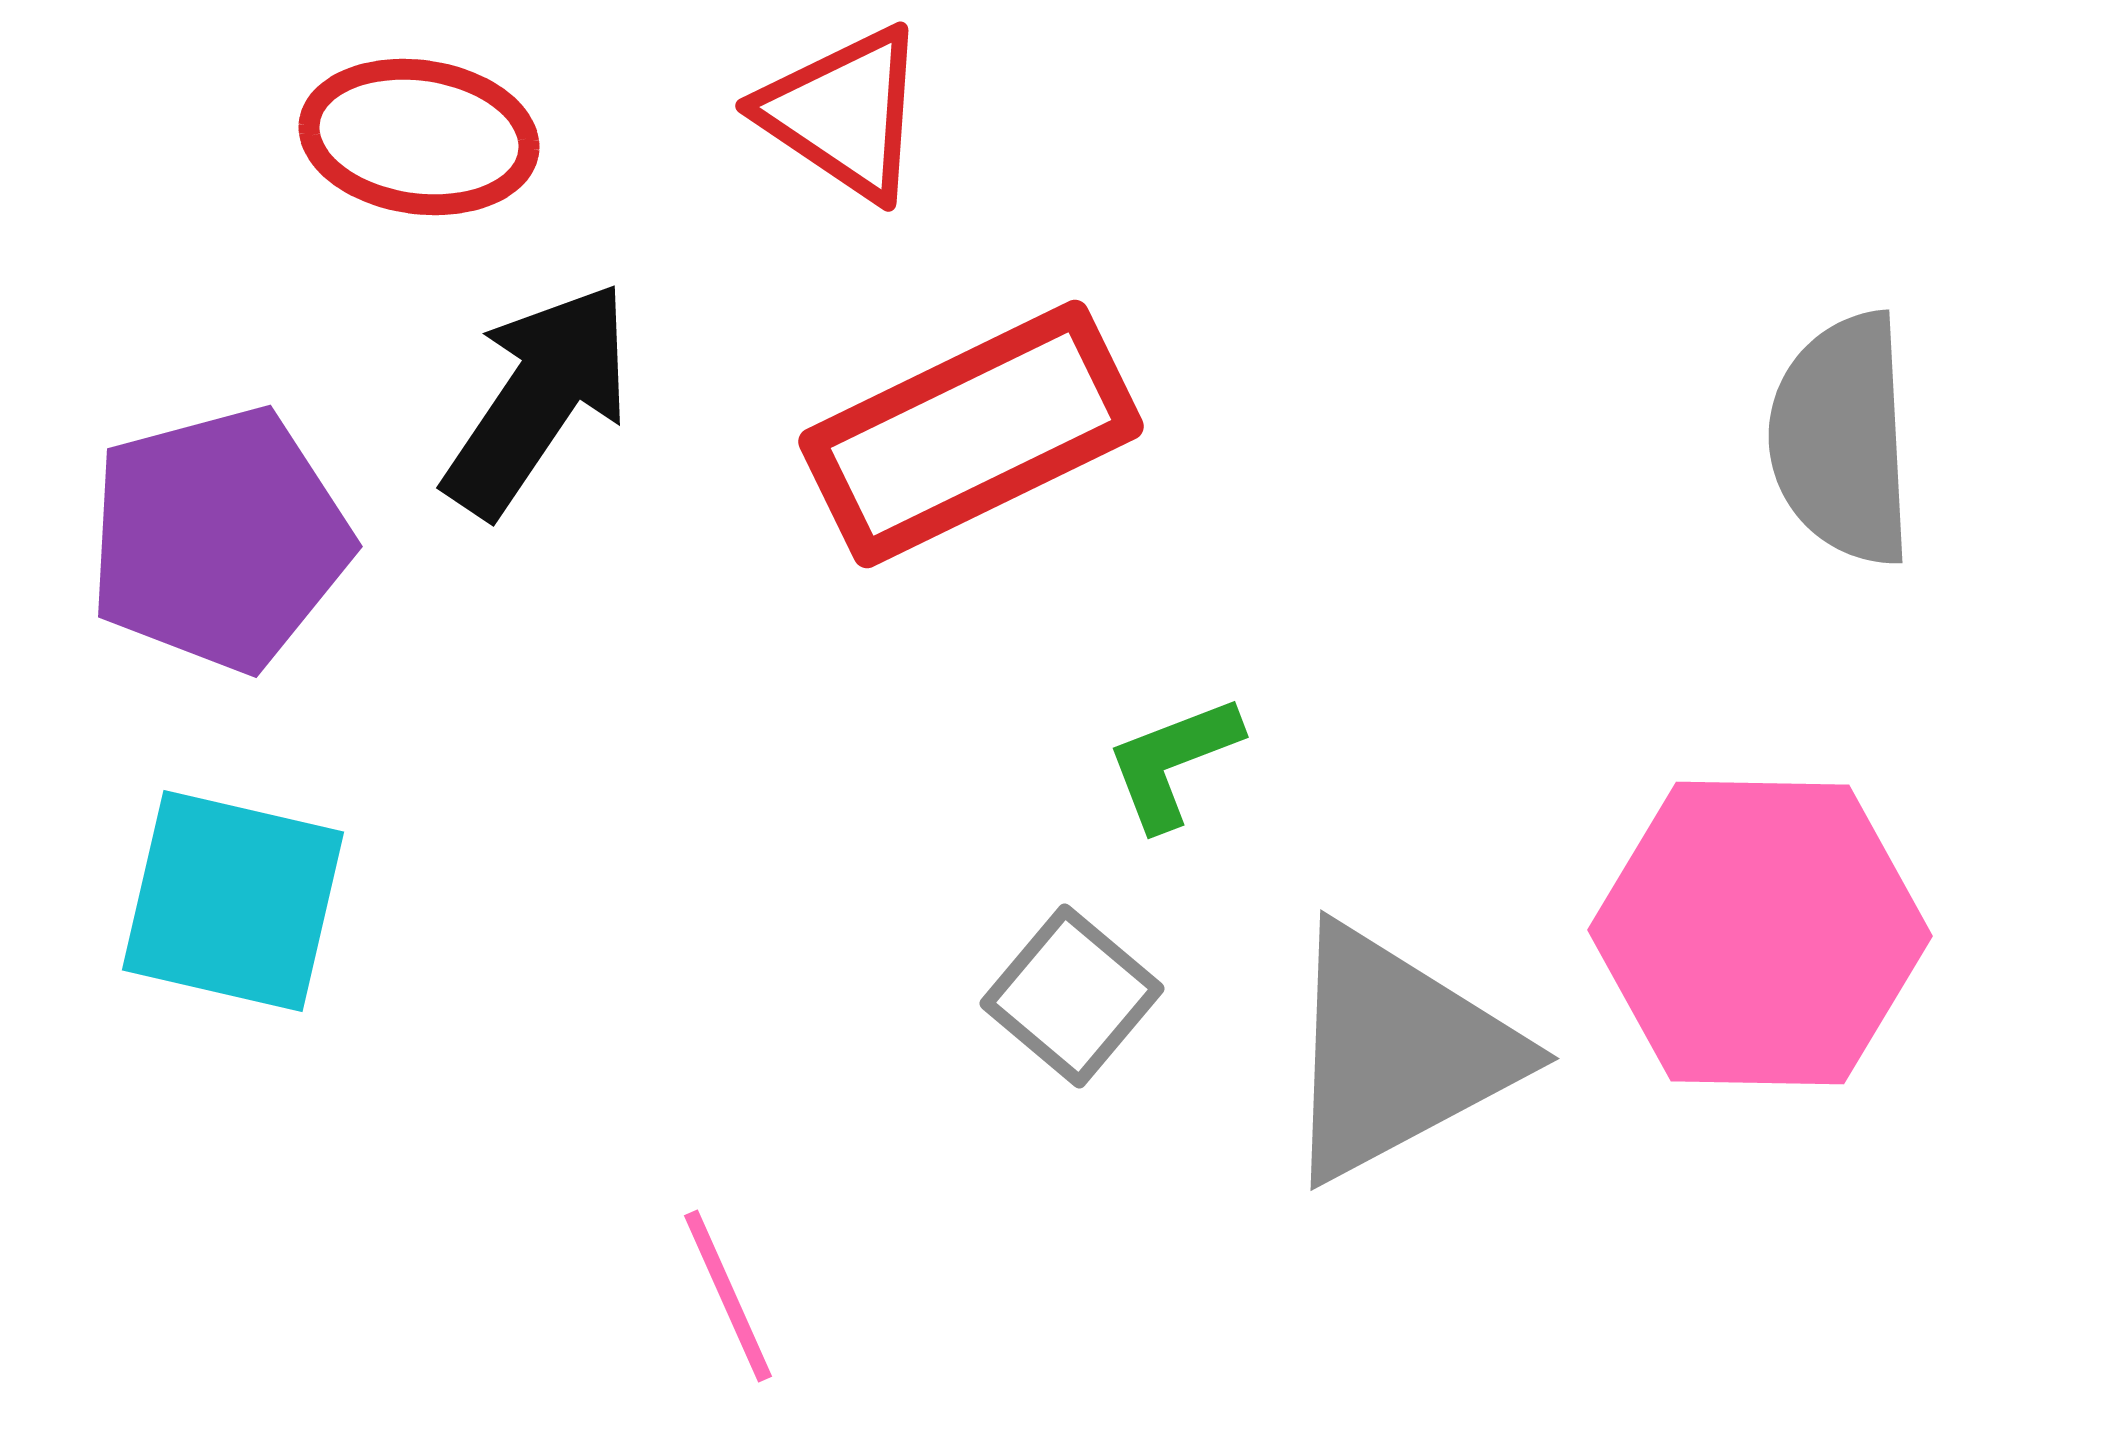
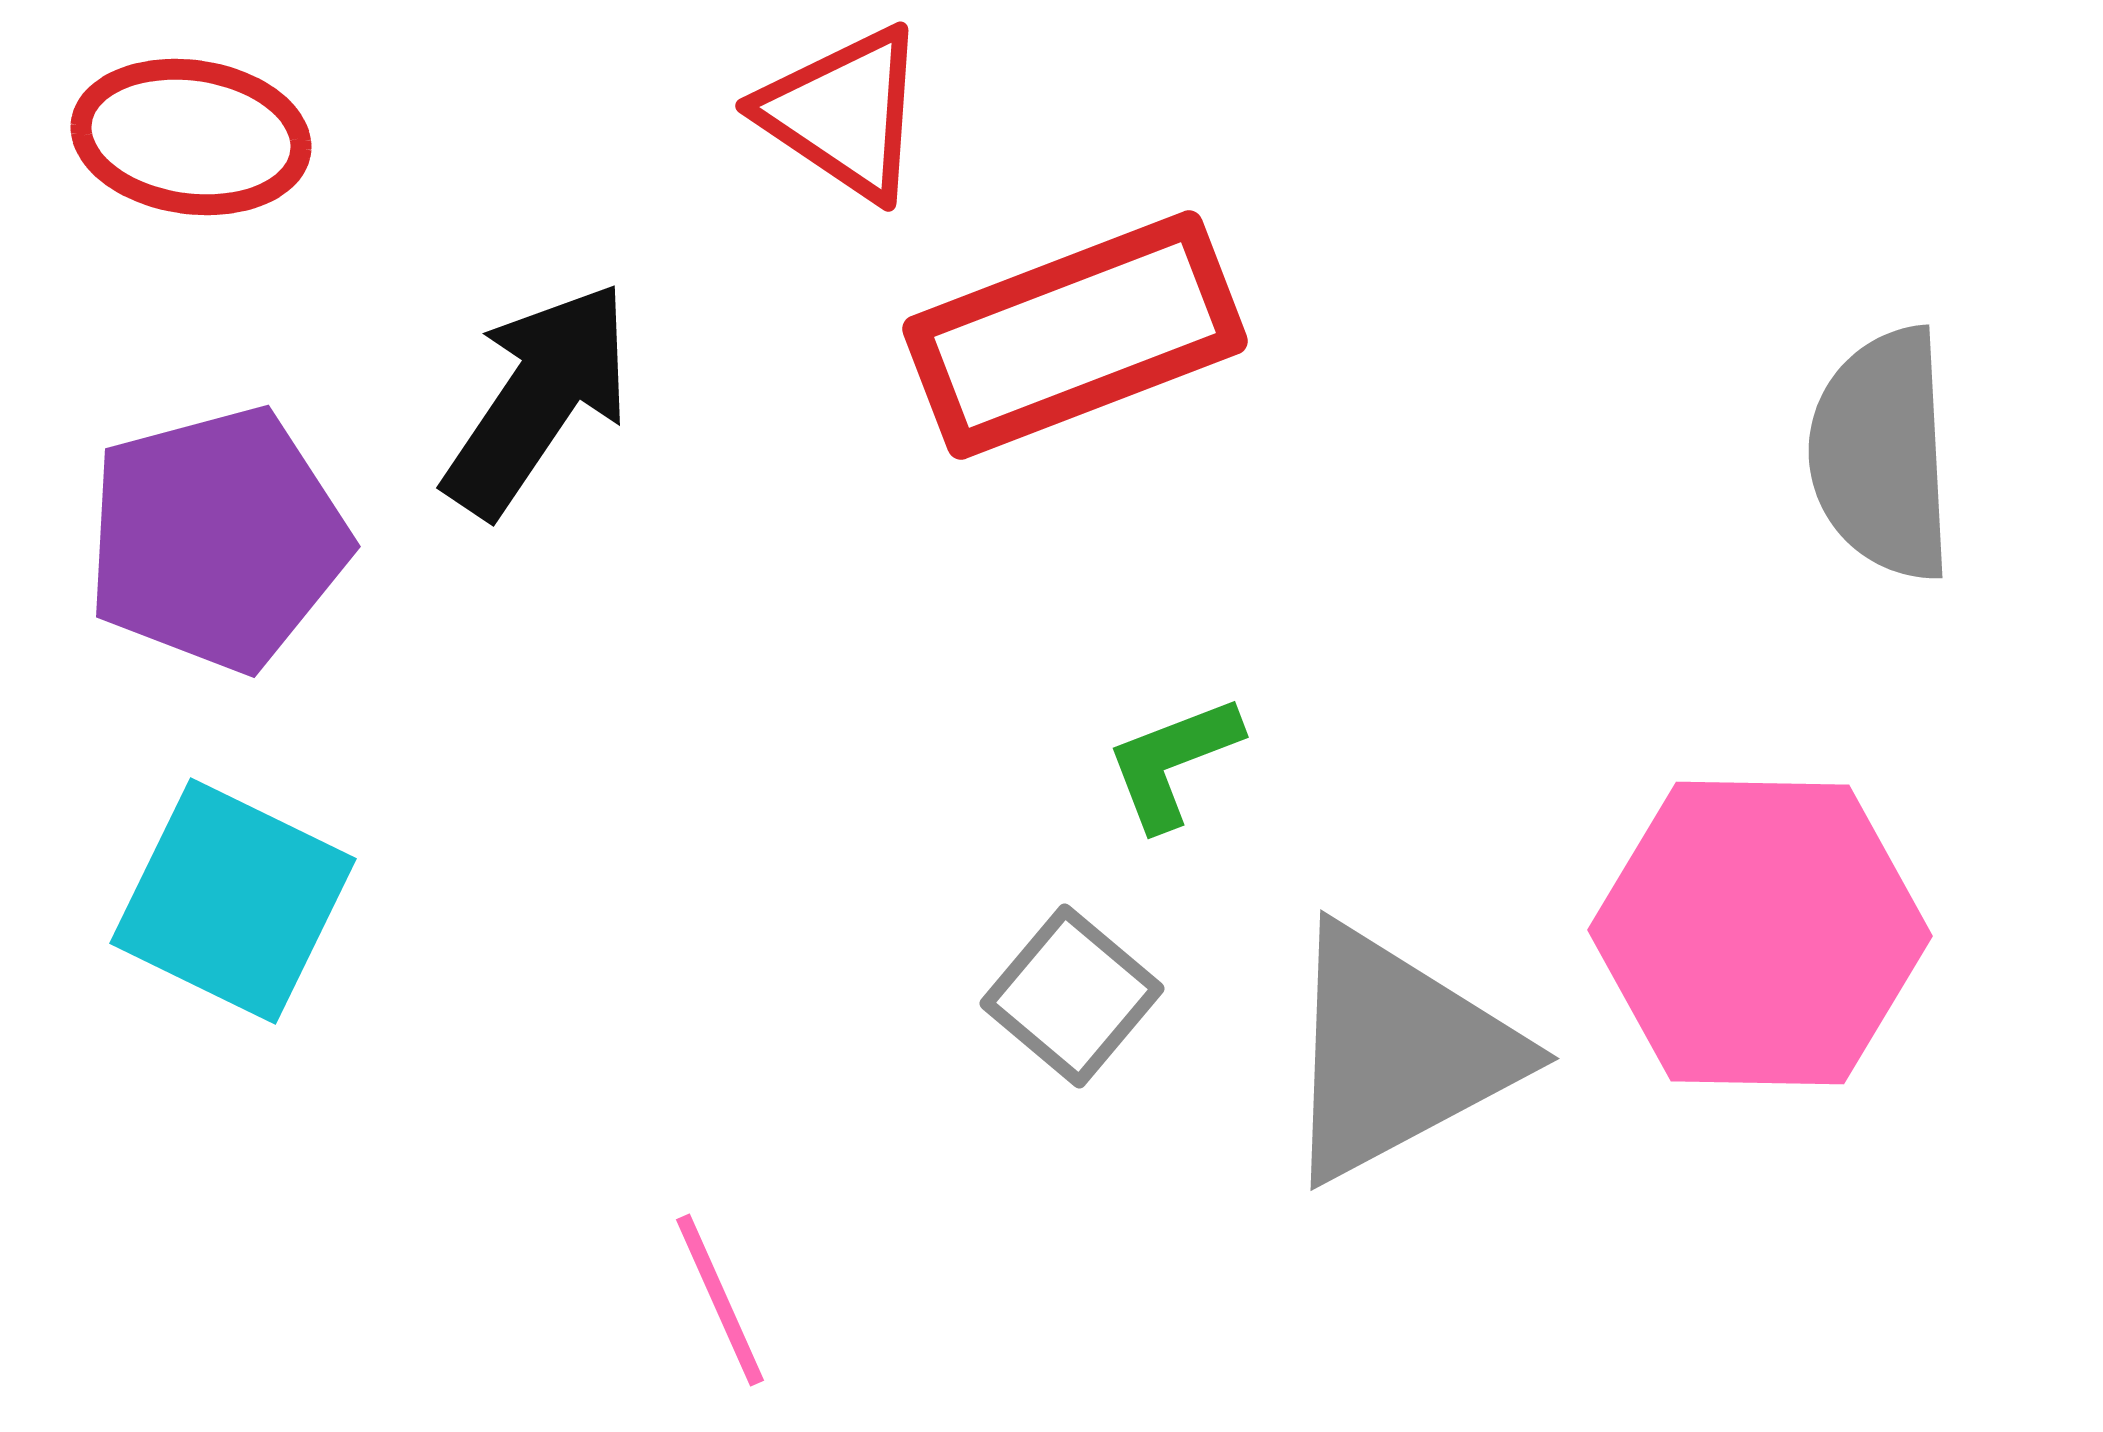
red ellipse: moved 228 px left
red rectangle: moved 104 px right, 99 px up; rotated 5 degrees clockwise
gray semicircle: moved 40 px right, 15 px down
purple pentagon: moved 2 px left
cyan square: rotated 13 degrees clockwise
pink line: moved 8 px left, 4 px down
